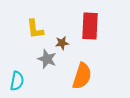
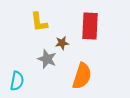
yellow L-shape: moved 4 px right, 7 px up
